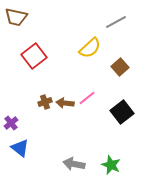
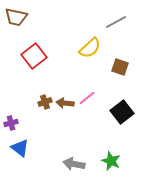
brown square: rotated 30 degrees counterclockwise
purple cross: rotated 24 degrees clockwise
green star: moved 4 px up
